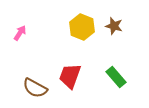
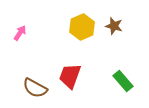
yellow hexagon: rotated 15 degrees clockwise
green rectangle: moved 7 px right, 4 px down
